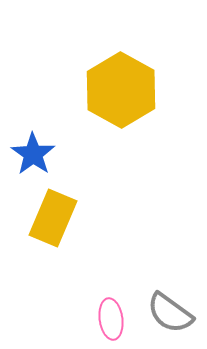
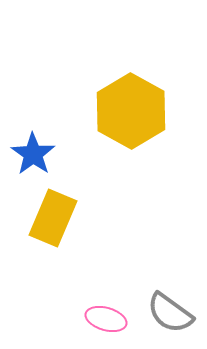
yellow hexagon: moved 10 px right, 21 px down
pink ellipse: moved 5 px left; rotated 66 degrees counterclockwise
